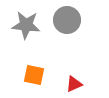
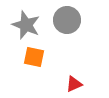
gray star: rotated 16 degrees clockwise
orange square: moved 18 px up
